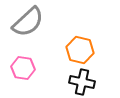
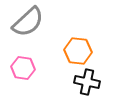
orange hexagon: moved 2 px left, 1 px down; rotated 8 degrees counterclockwise
black cross: moved 5 px right
